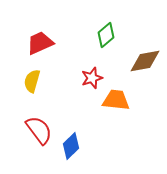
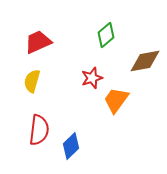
red trapezoid: moved 2 px left, 1 px up
orange trapezoid: rotated 60 degrees counterclockwise
red semicircle: rotated 44 degrees clockwise
